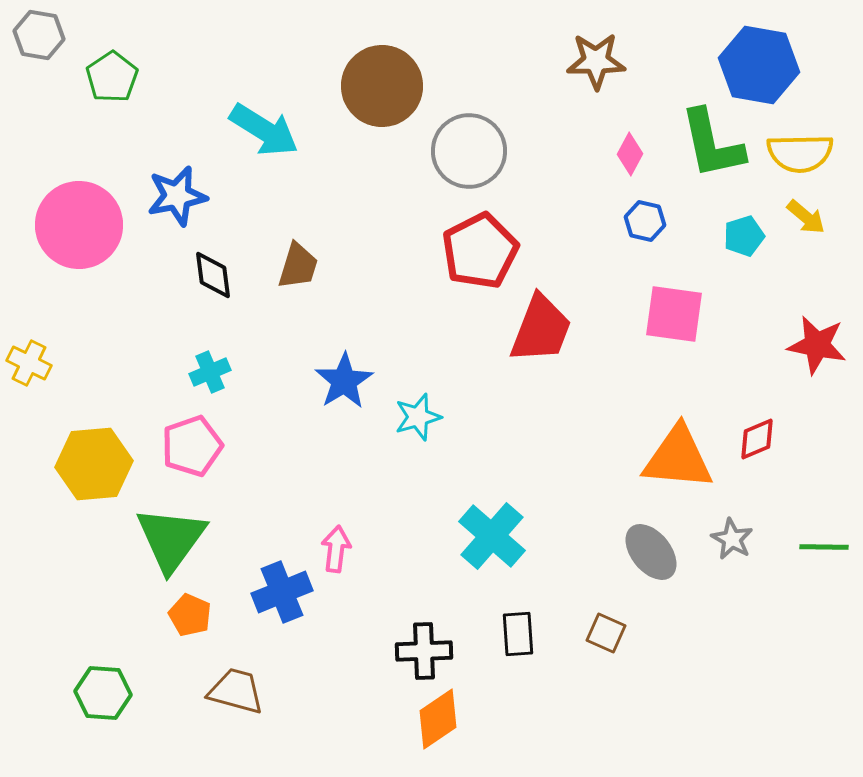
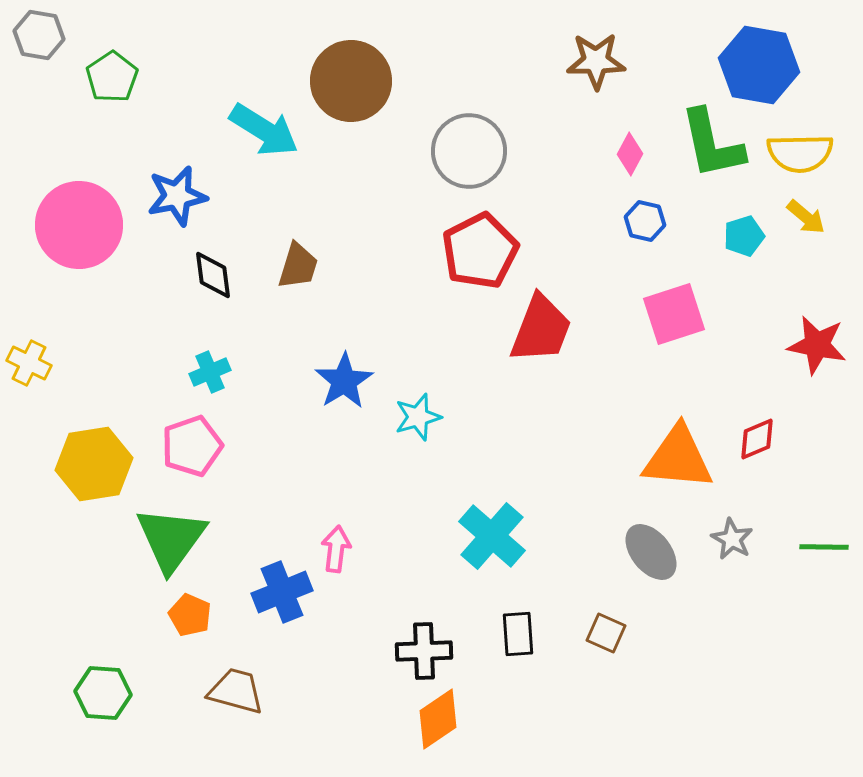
brown circle at (382, 86): moved 31 px left, 5 px up
pink square at (674, 314): rotated 26 degrees counterclockwise
yellow hexagon at (94, 464): rotated 4 degrees counterclockwise
